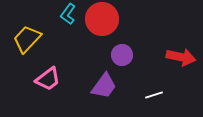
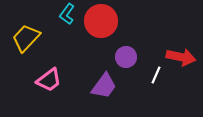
cyan L-shape: moved 1 px left
red circle: moved 1 px left, 2 px down
yellow trapezoid: moved 1 px left, 1 px up
purple circle: moved 4 px right, 2 px down
pink trapezoid: moved 1 px right, 1 px down
white line: moved 2 px right, 20 px up; rotated 48 degrees counterclockwise
